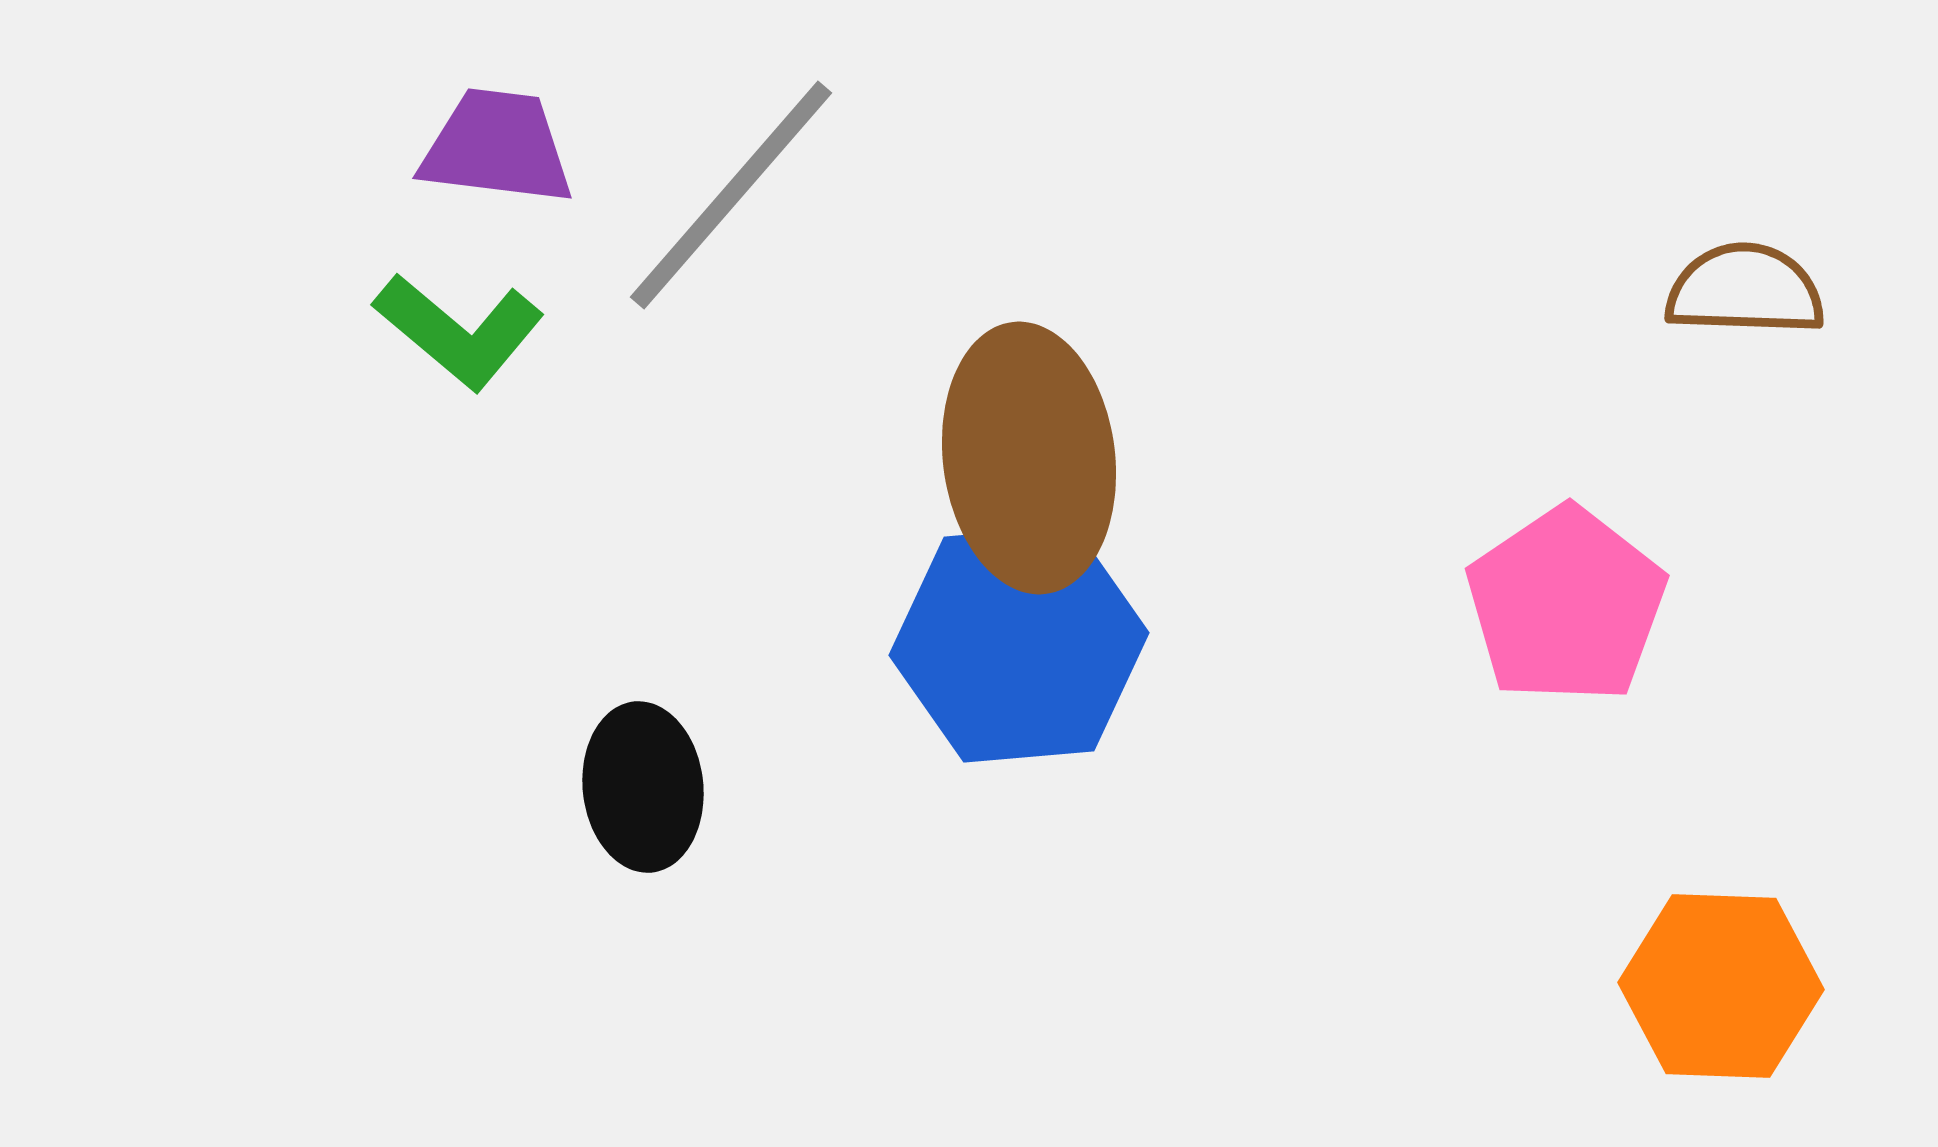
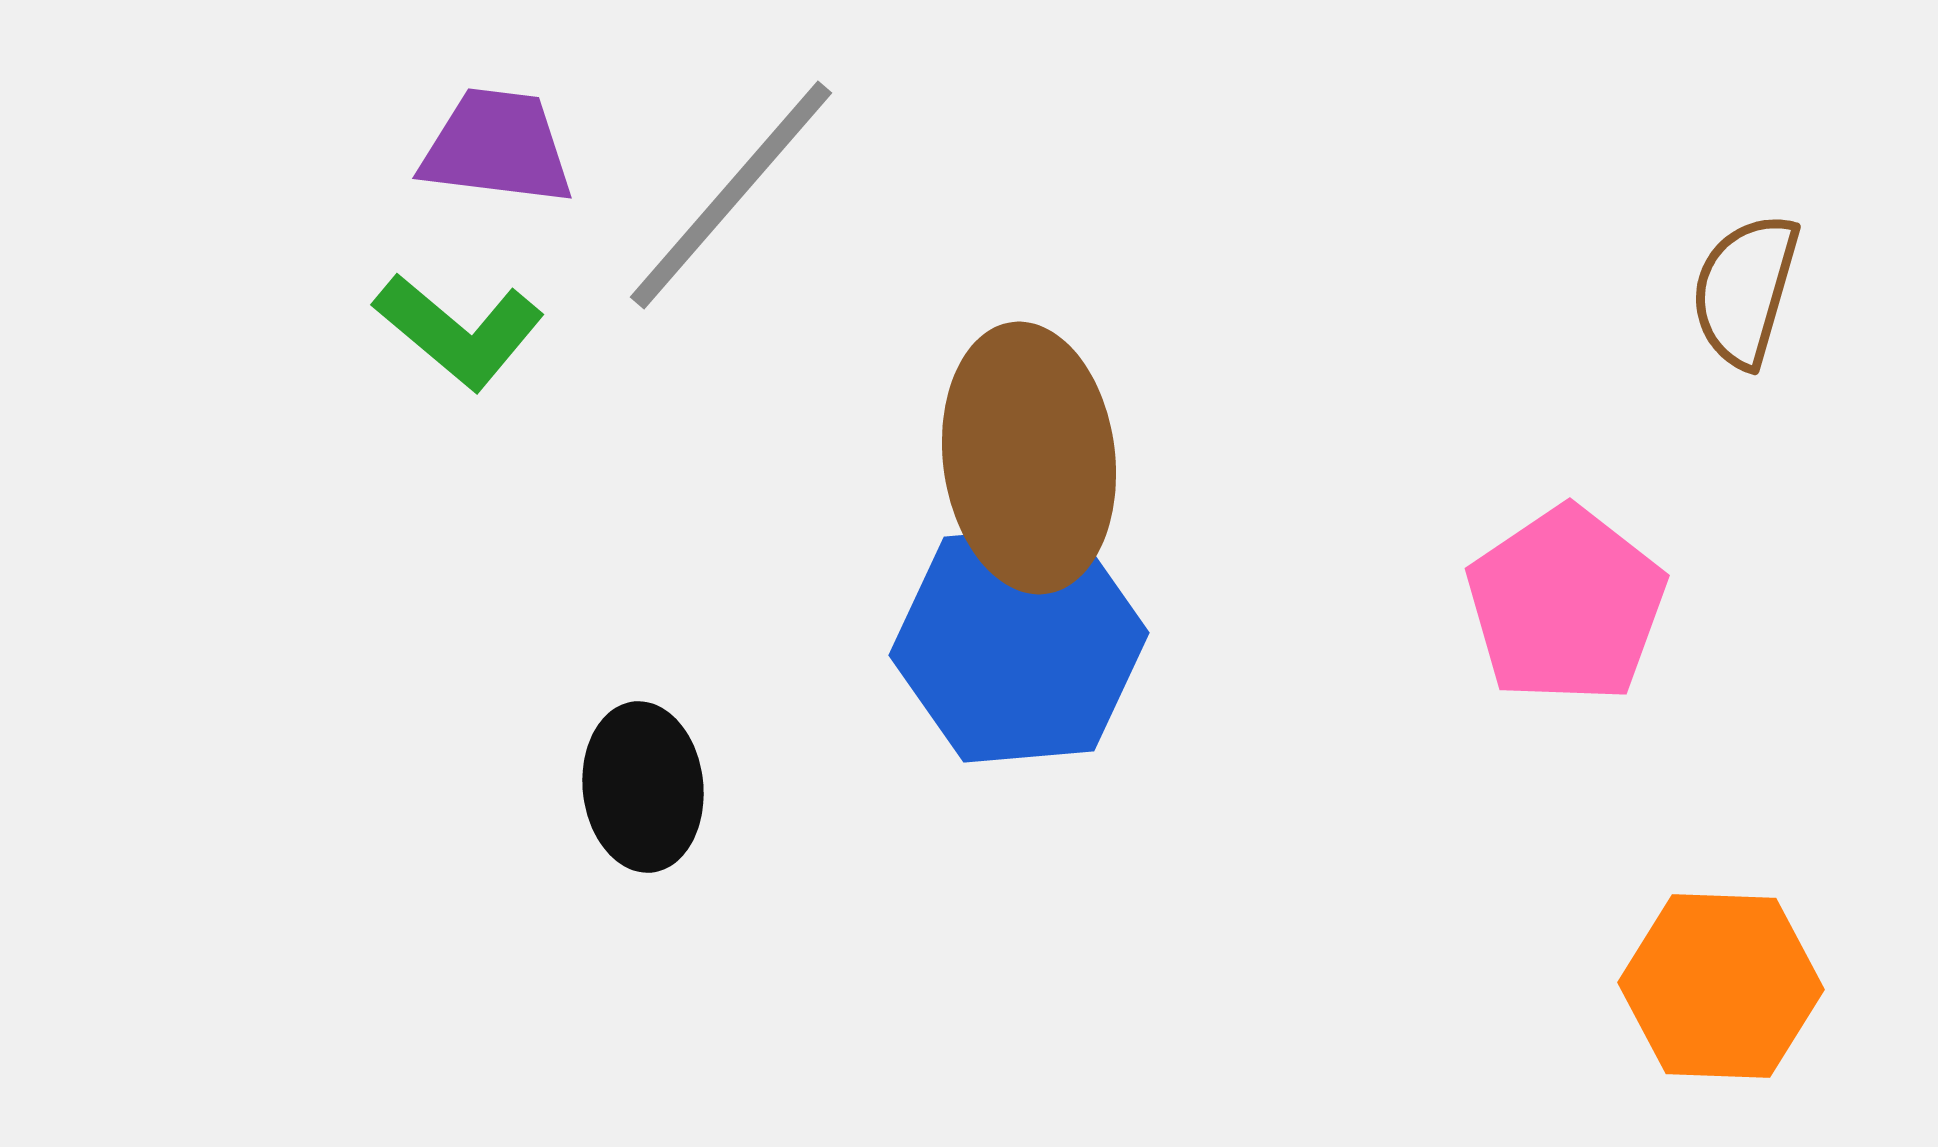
brown semicircle: rotated 76 degrees counterclockwise
